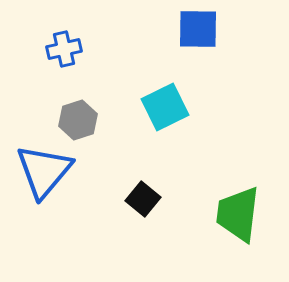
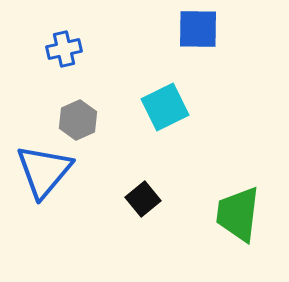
gray hexagon: rotated 6 degrees counterclockwise
black square: rotated 12 degrees clockwise
